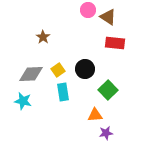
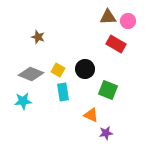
pink circle: moved 40 px right, 11 px down
brown triangle: rotated 36 degrees counterclockwise
brown star: moved 5 px left; rotated 16 degrees counterclockwise
red rectangle: moved 1 px right, 1 px down; rotated 24 degrees clockwise
yellow square: rotated 24 degrees counterclockwise
gray diamond: rotated 25 degrees clockwise
green square: rotated 24 degrees counterclockwise
cyan star: rotated 18 degrees counterclockwise
orange triangle: moved 4 px left; rotated 28 degrees clockwise
